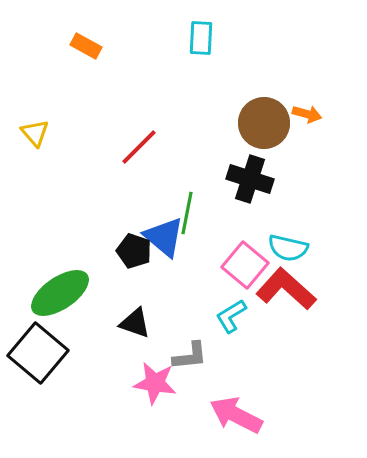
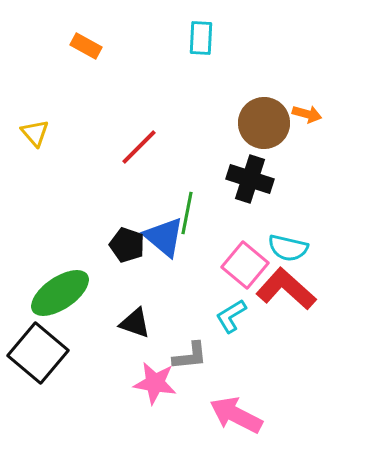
black pentagon: moved 7 px left, 6 px up
